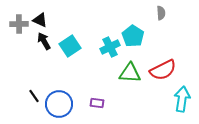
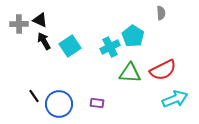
cyan arrow: moved 7 px left; rotated 60 degrees clockwise
